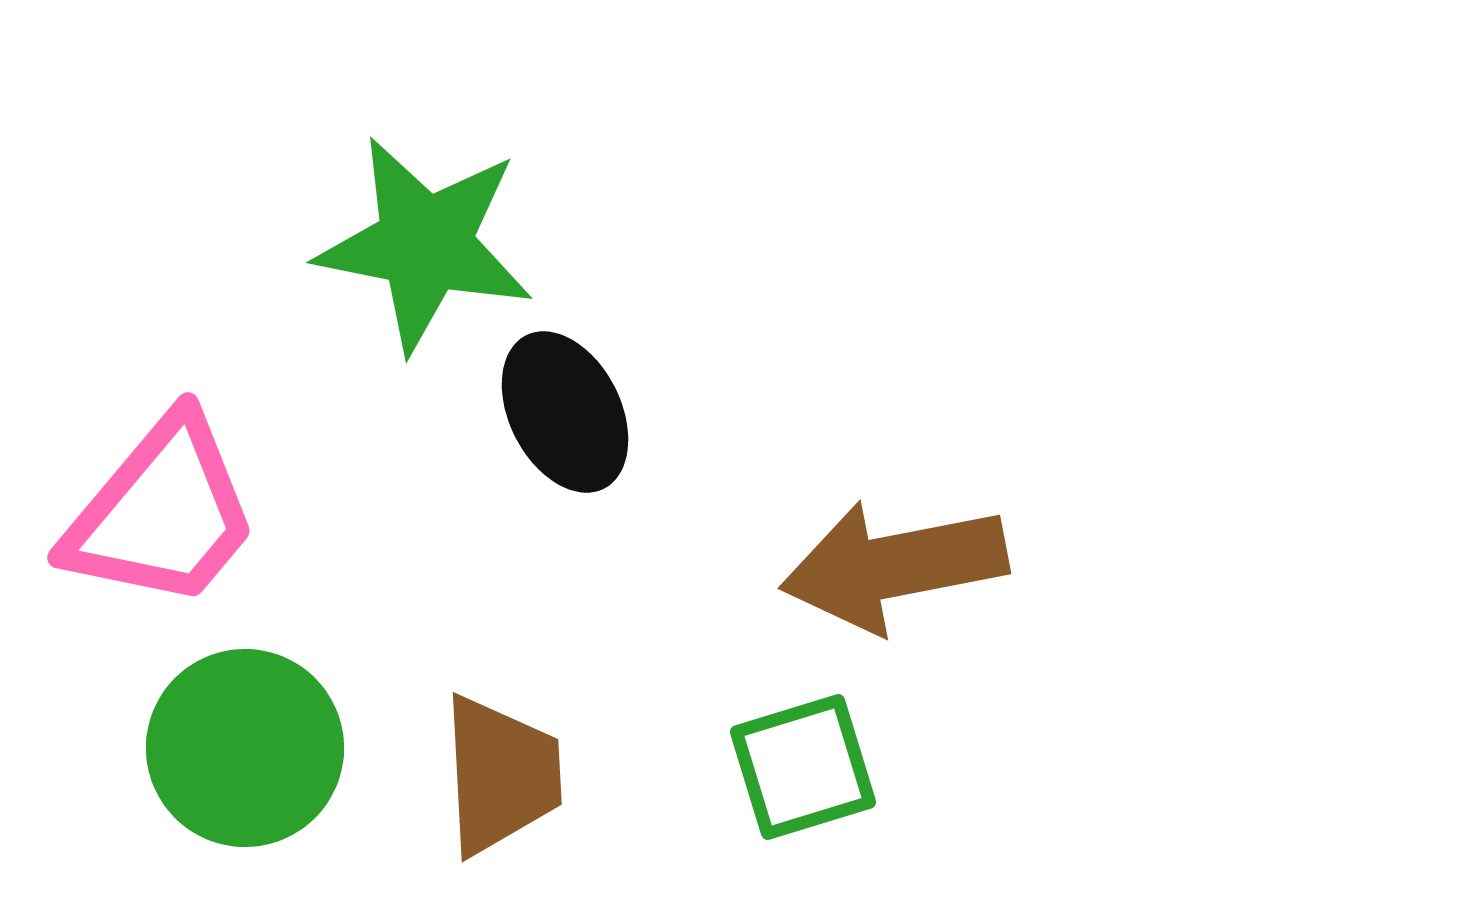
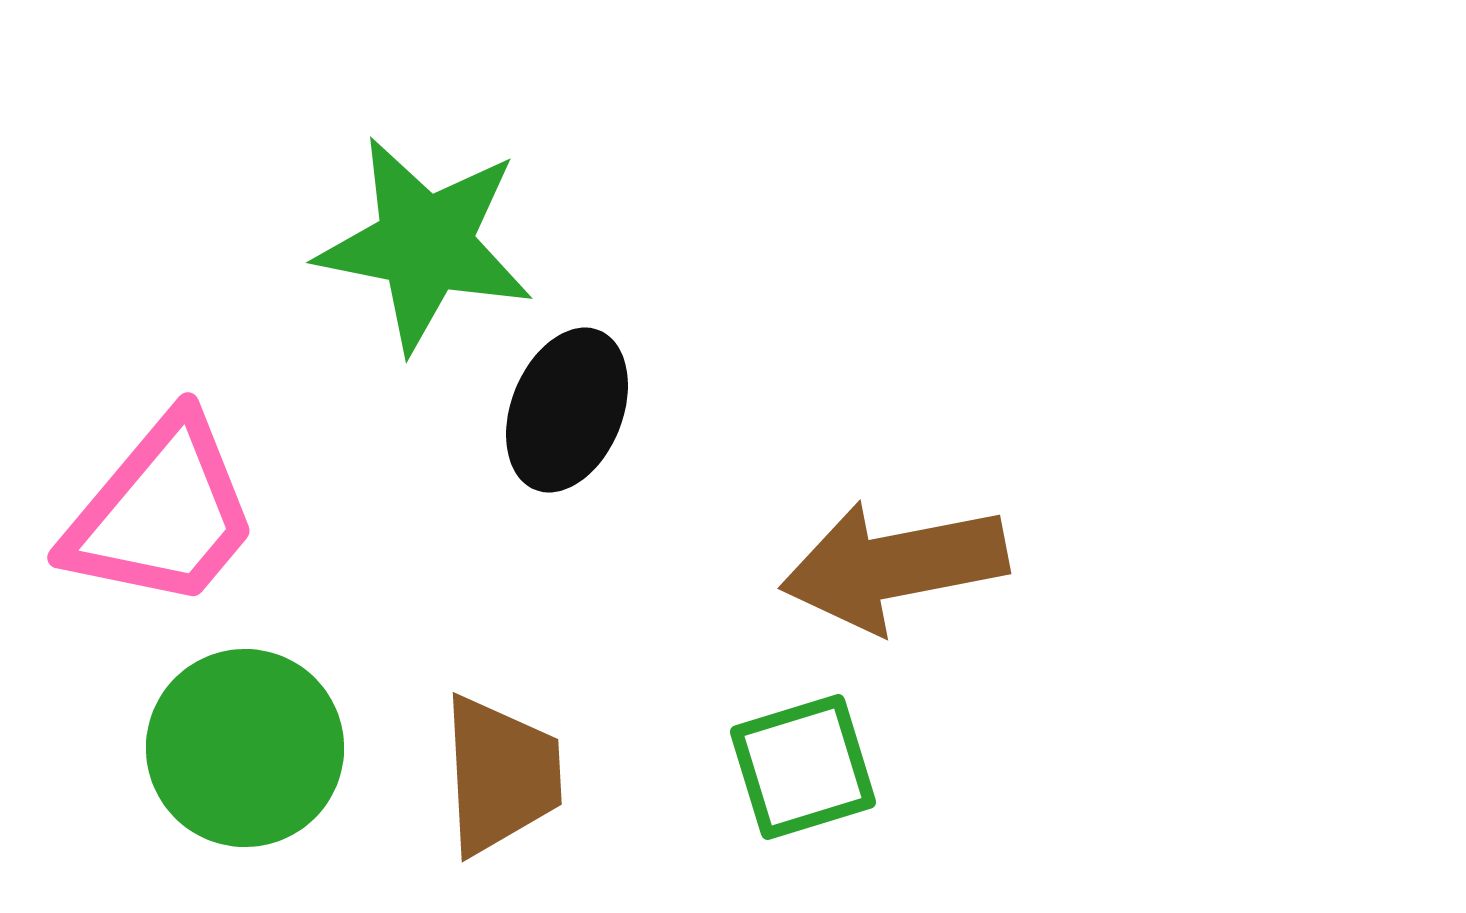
black ellipse: moved 2 px right, 2 px up; rotated 49 degrees clockwise
